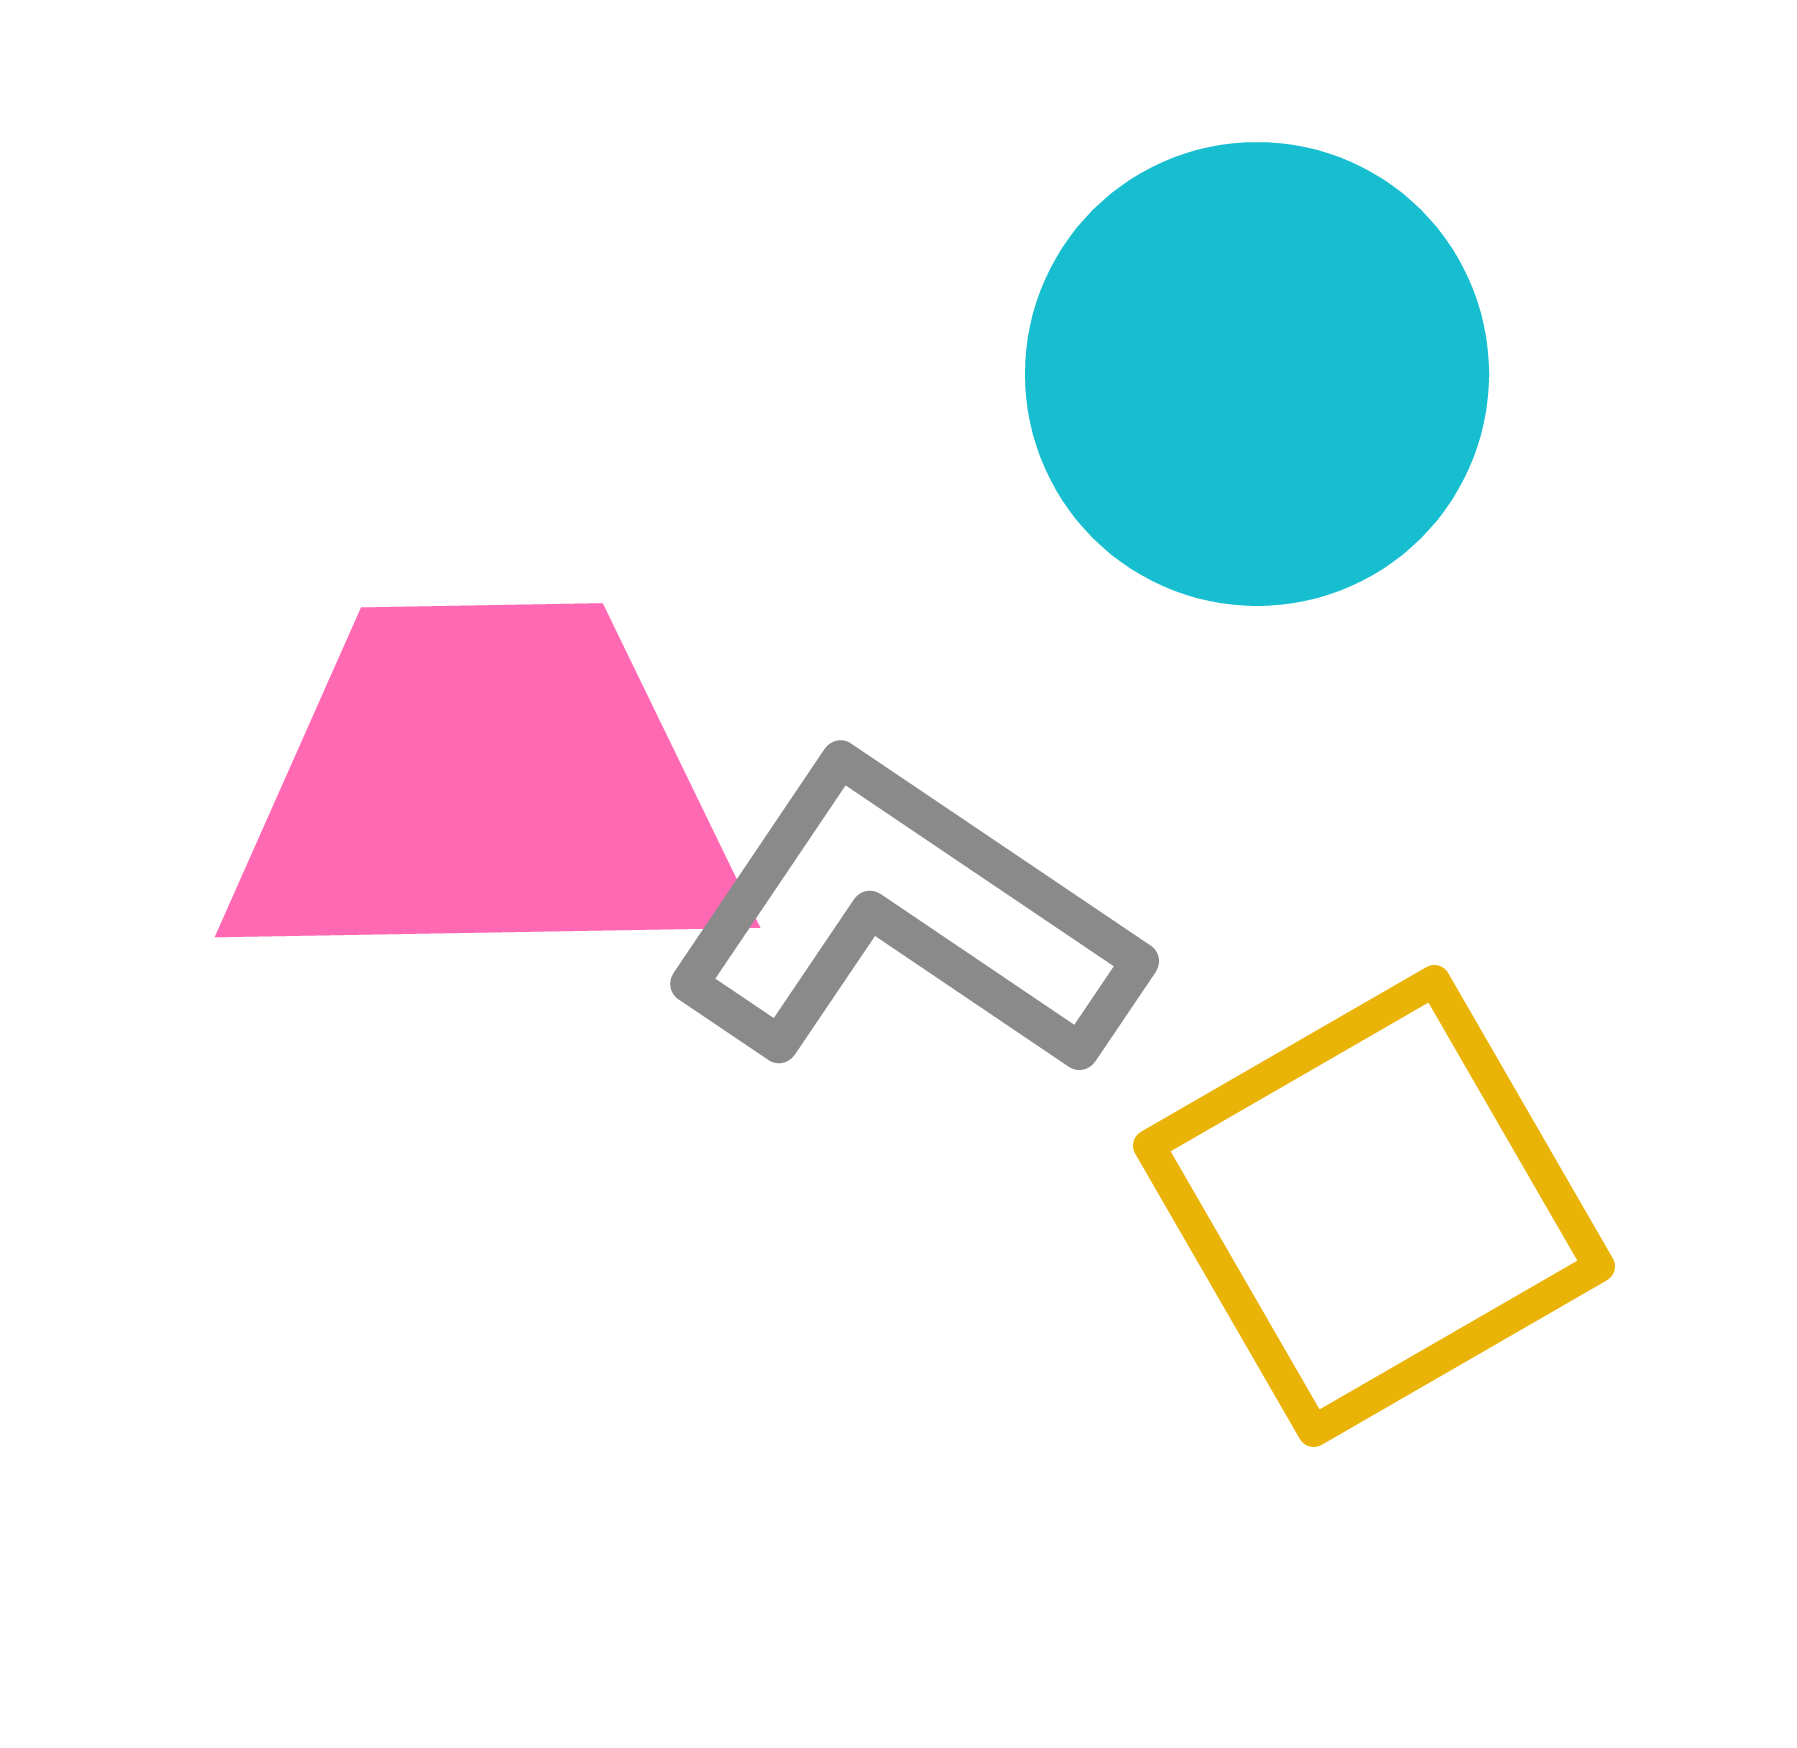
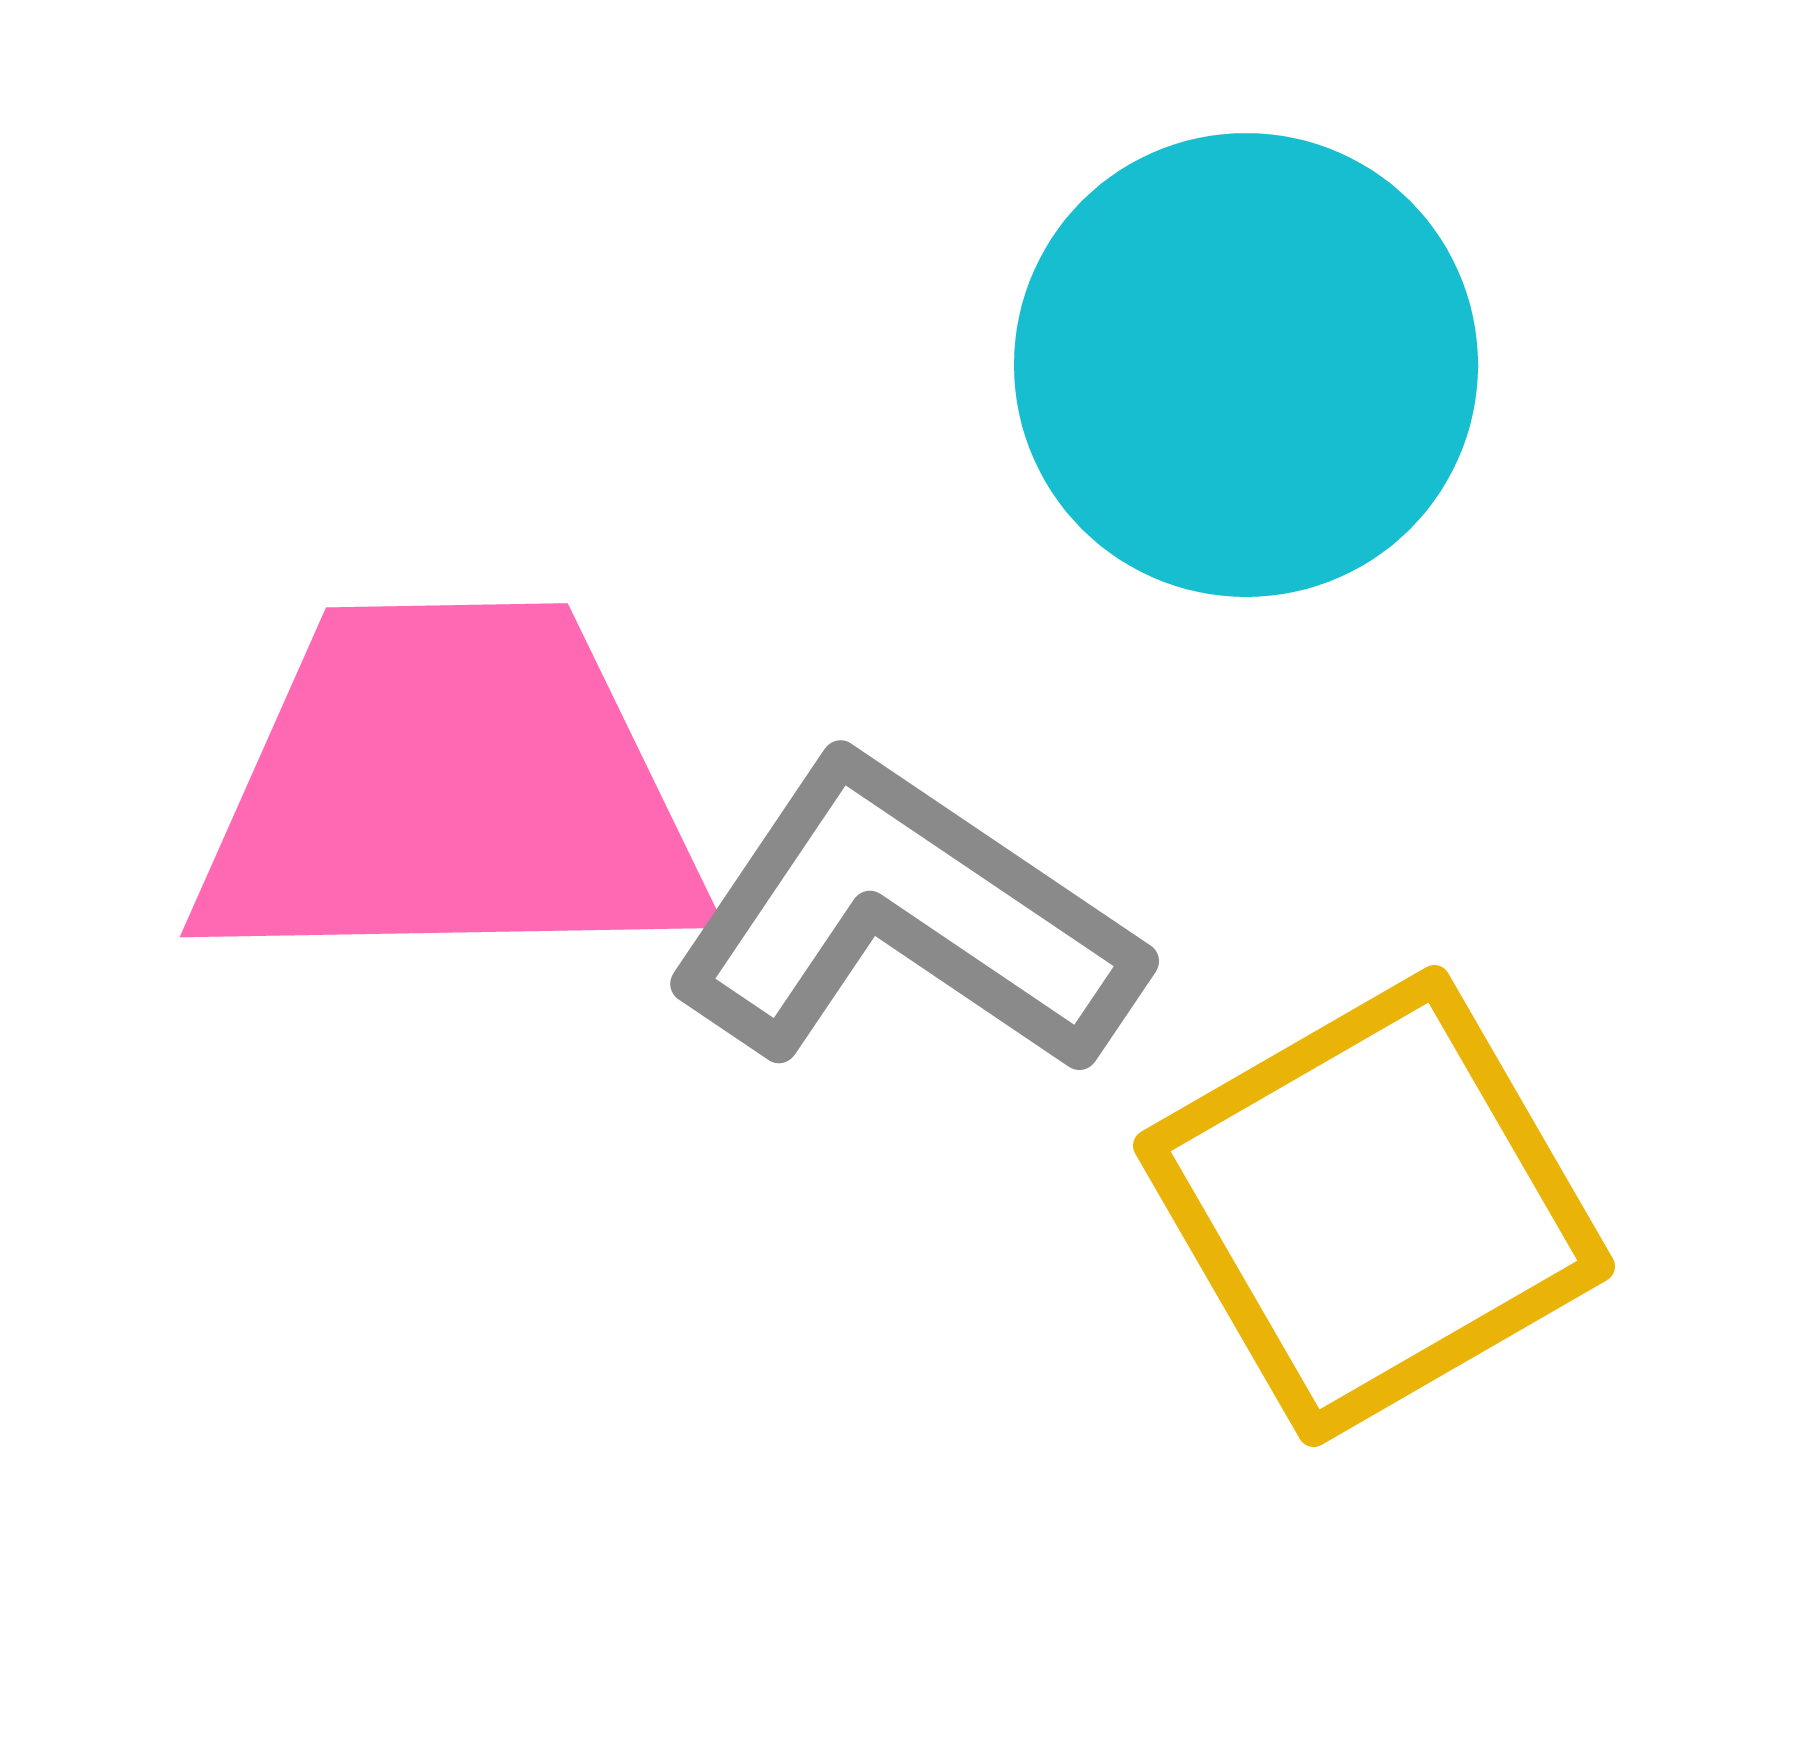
cyan circle: moved 11 px left, 9 px up
pink trapezoid: moved 35 px left
